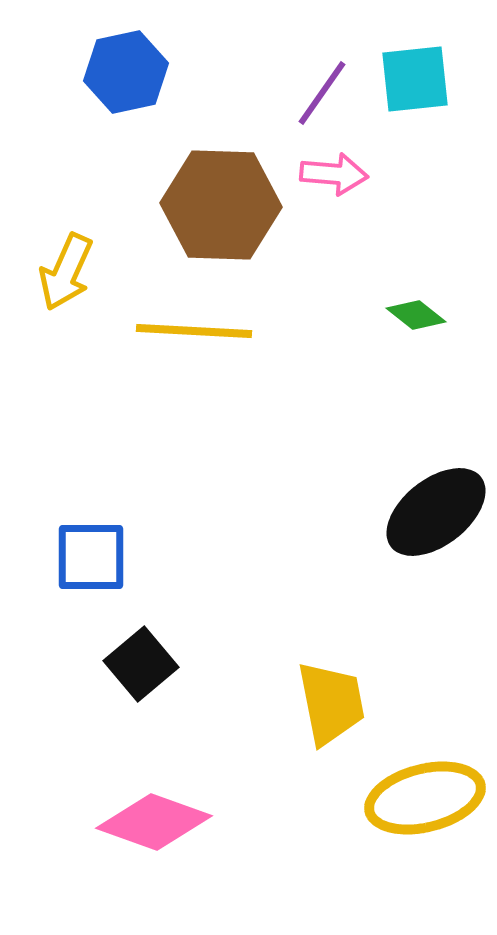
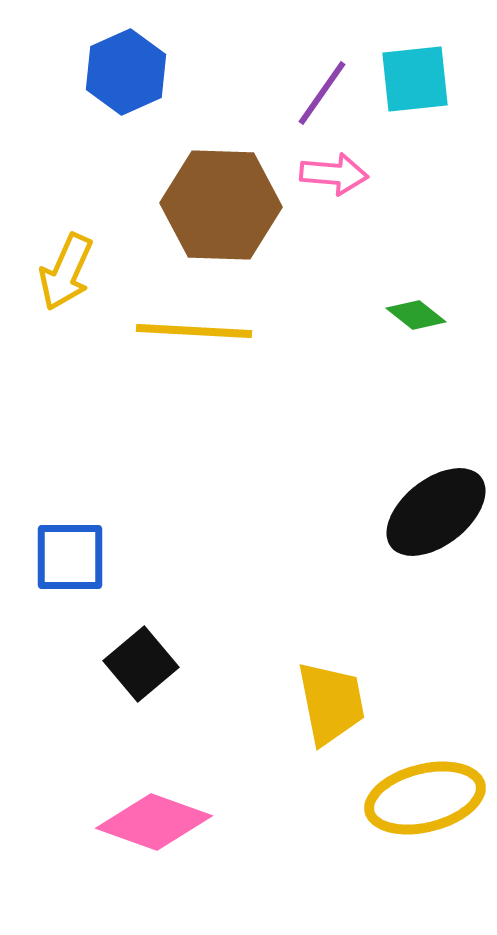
blue hexagon: rotated 12 degrees counterclockwise
blue square: moved 21 px left
